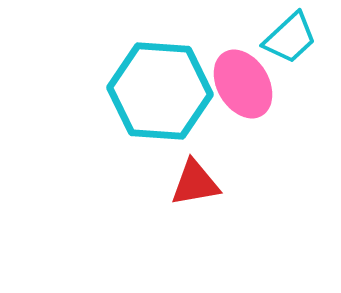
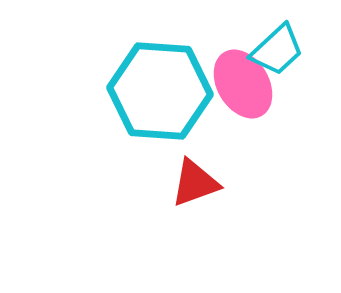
cyan trapezoid: moved 13 px left, 12 px down
red triangle: rotated 10 degrees counterclockwise
